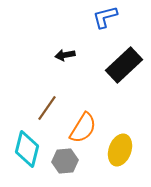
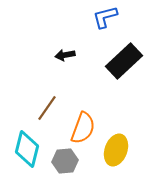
black rectangle: moved 4 px up
orange semicircle: rotated 12 degrees counterclockwise
yellow ellipse: moved 4 px left
